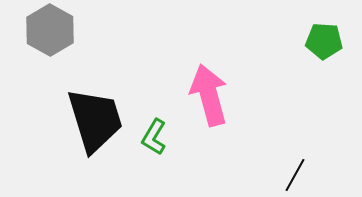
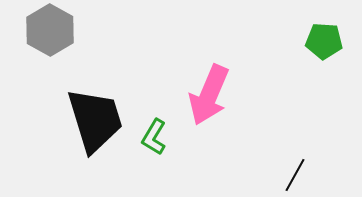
pink arrow: rotated 142 degrees counterclockwise
